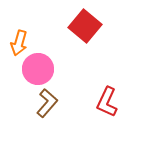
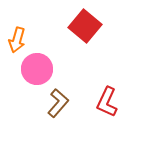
orange arrow: moved 2 px left, 3 px up
pink circle: moved 1 px left
brown L-shape: moved 11 px right
